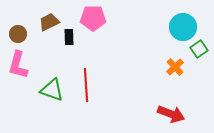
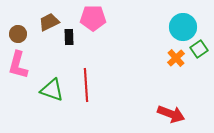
orange cross: moved 1 px right, 9 px up
